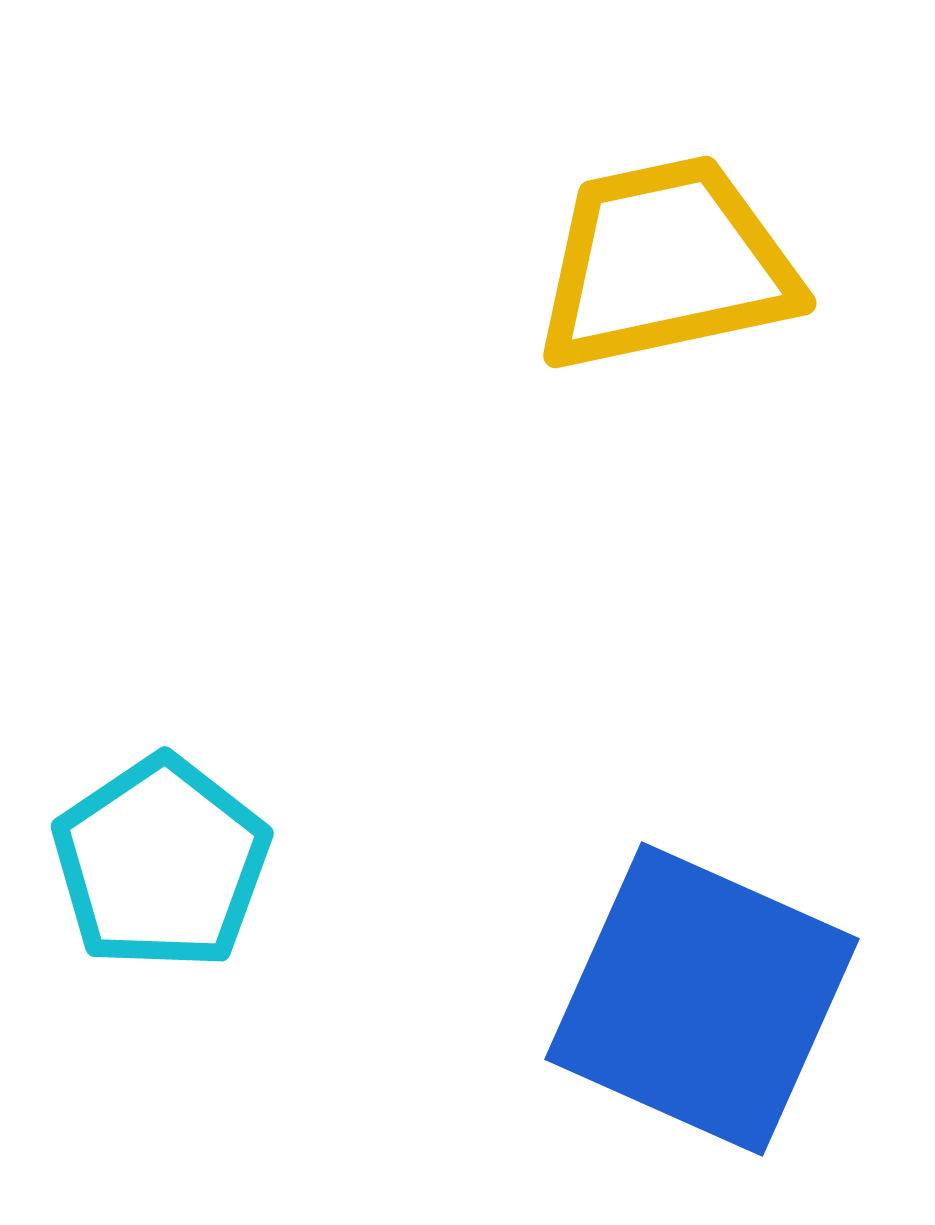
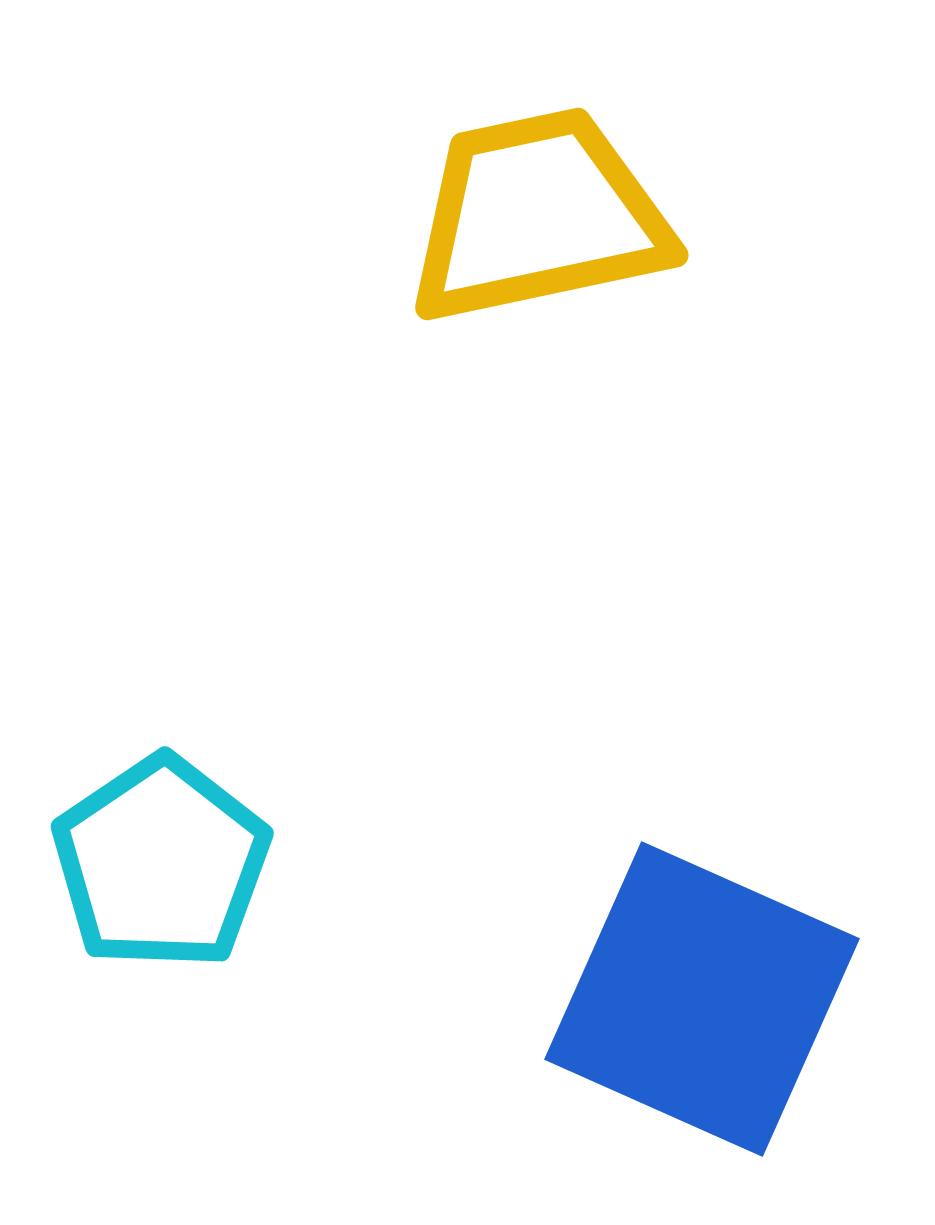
yellow trapezoid: moved 128 px left, 48 px up
